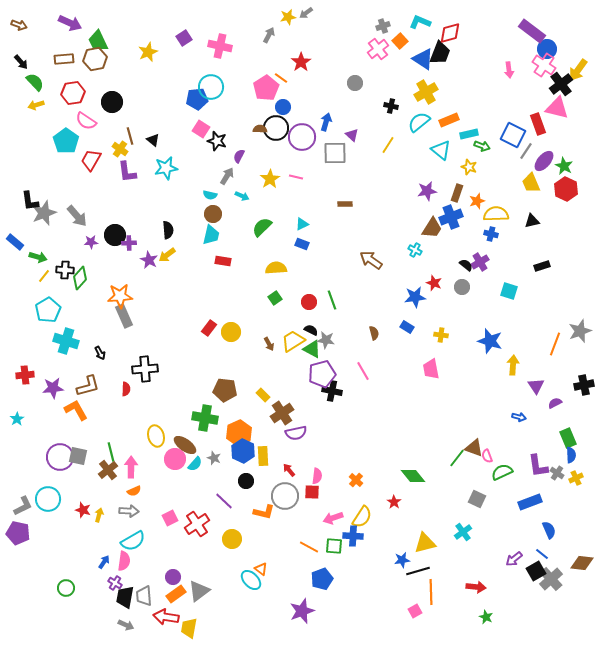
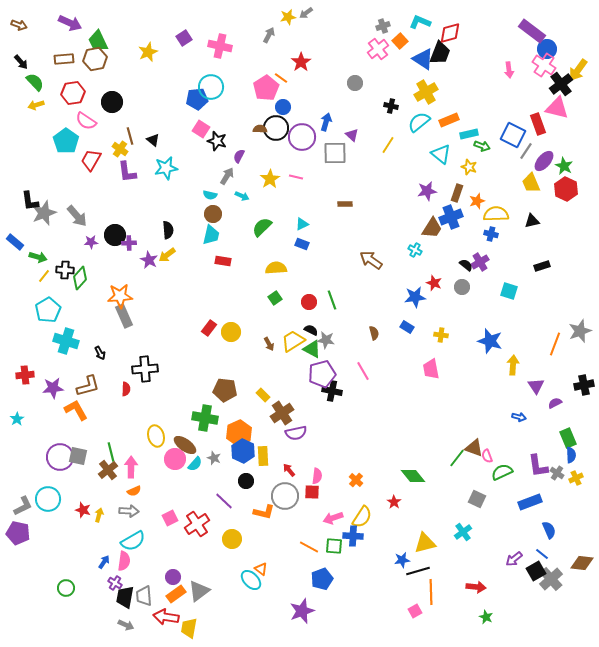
cyan triangle at (441, 150): moved 4 px down
